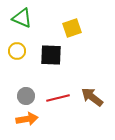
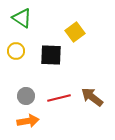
green triangle: rotated 10 degrees clockwise
yellow square: moved 3 px right, 4 px down; rotated 18 degrees counterclockwise
yellow circle: moved 1 px left
red line: moved 1 px right
orange arrow: moved 1 px right, 2 px down
